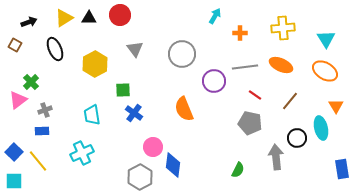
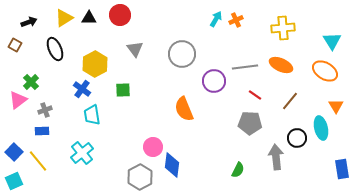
cyan arrow at (215, 16): moved 1 px right, 3 px down
orange cross at (240, 33): moved 4 px left, 13 px up; rotated 24 degrees counterclockwise
cyan triangle at (326, 39): moved 6 px right, 2 px down
blue cross at (134, 113): moved 52 px left, 24 px up
gray pentagon at (250, 123): rotated 10 degrees counterclockwise
cyan cross at (82, 153): rotated 15 degrees counterclockwise
blue diamond at (173, 165): moved 1 px left
cyan square at (14, 181): rotated 24 degrees counterclockwise
